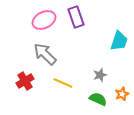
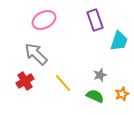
purple rectangle: moved 19 px right, 3 px down
gray arrow: moved 9 px left
yellow line: rotated 24 degrees clockwise
green semicircle: moved 3 px left, 3 px up
